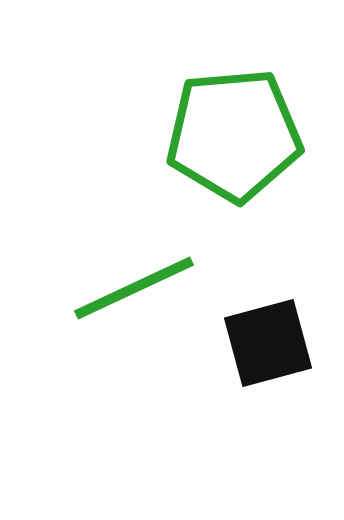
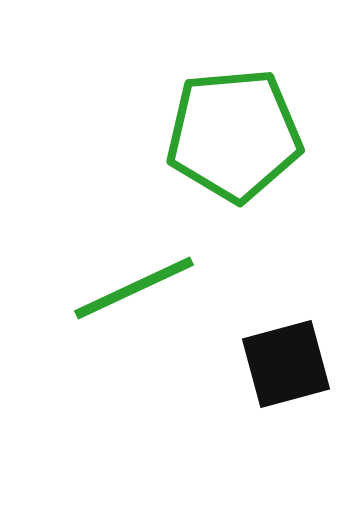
black square: moved 18 px right, 21 px down
